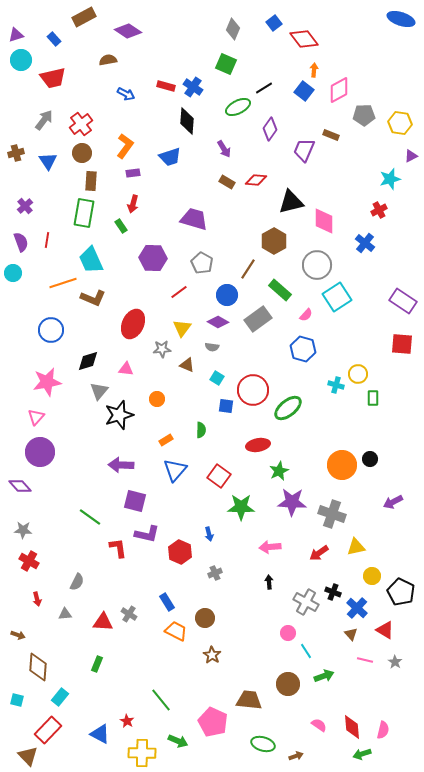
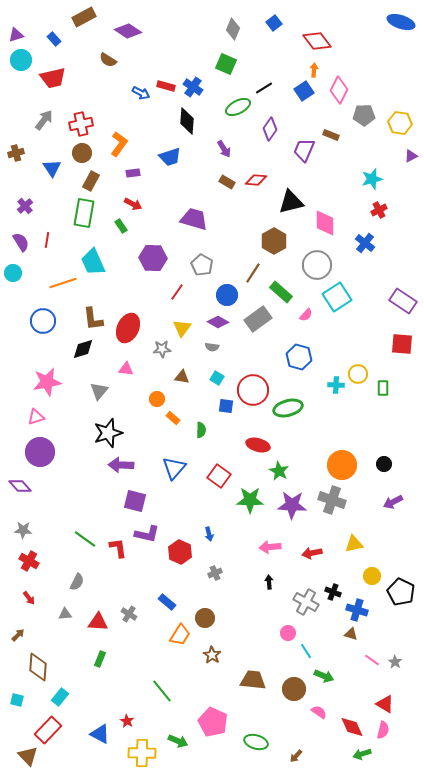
blue ellipse at (401, 19): moved 3 px down
red diamond at (304, 39): moved 13 px right, 2 px down
brown semicircle at (108, 60): rotated 138 degrees counterclockwise
pink diamond at (339, 90): rotated 36 degrees counterclockwise
blue square at (304, 91): rotated 18 degrees clockwise
blue arrow at (126, 94): moved 15 px right, 1 px up
red cross at (81, 124): rotated 25 degrees clockwise
orange L-shape at (125, 146): moved 6 px left, 2 px up
blue triangle at (48, 161): moved 4 px right, 7 px down
cyan star at (390, 179): moved 18 px left
brown rectangle at (91, 181): rotated 24 degrees clockwise
red arrow at (133, 204): rotated 78 degrees counterclockwise
pink diamond at (324, 221): moved 1 px right, 2 px down
purple semicircle at (21, 242): rotated 12 degrees counterclockwise
cyan trapezoid at (91, 260): moved 2 px right, 2 px down
gray pentagon at (202, 263): moved 2 px down
brown line at (248, 269): moved 5 px right, 4 px down
green rectangle at (280, 290): moved 1 px right, 2 px down
red line at (179, 292): moved 2 px left; rotated 18 degrees counterclockwise
brown L-shape at (93, 298): moved 21 px down; rotated 60 degrees clockwise
red ellipse at (133, 324): moved 5 px left, 4 px down
blue circle at (51, 330): moved 8 px left, 9 px up
blue hexagon at (303, 349): moved 4 px left, 8 px down
black diamond at (88, 361): moved 5 px left, 12 px up
brown triangle at (187, 365): moved 5 px left, 12 px down; rotated 14 degrees counterclockwise
cyan cross at (336, 385): rotated 14 degrees counterclockwise
green rectangle at (373, 398): moved 10 px right, 10 px up
green ellipse at (288, 408): rotated 24 degrees clockwise
black star at (119, 415): moved 11 px left, 18 px down
pink triangle at (36, 417): rotated 30 degrees clockwise
orange rectangle at (166, 440): moved 7 px right, 22 px up; rotated 72 degrees clockwise
red ellipse at (258, 445): rotated 25 degrees clockwise
black circle at (370, 459): moved 14 px right, 5 px down
blue triangle at (175, 470): moved 1 px left, 2 px up
green star at (279, 471): rotated 18 degrees counterclockwise
purple star at (292, 502): moved 3 px down
green star at (241, 507): moved 9 px right, 7 px up
gray cross at (332, 514): moved 14 px up
green line at (90, 517): moved 5 px left, 22 px down
yellow triangle at (356, 547): moved 2 px left, 3 px up
red arrow at (319, 553): moved 7 px left; rotated 24 degrees clockwise
red arrow at (37, 599): moved 8 px left, 1 px up; rotated 24 degrees counterclockwise
blue rectangle at (167, 602): rotated 18 degrees counterclockwise
blue cross at (357, 608): moved 2 px down; rotated 25 degrees counterclockwise
red triangle at (103, 622): moved 5 px left
red triangle at (385, 630): moved 74 px down
orange trapezoid at (176, 631): moved 4 px right, 4 px down; rotated 95 degrees clockwise
brown triangle at (351, 634): rotated 32 degrees counterclockwise
brown arrow at (18, 635): rotated 64 degrees counterclockwise
pink line at (365, 660): moved 7 px right; rotated 21 degrees clockwise
green rectangle at (97, 664): moved 3 px right, 5 px up
green arrow at (324, 676): rotated 42 degrees clockwise
brown circle at (288, 684): moved 6 px right, 5 px down
green line at (161, 700): moved 1 px right, 9 px up
brown trapezoid at (249, 700): moved 4 px right, 20 px up
pink semicircle at (319, 725): moved 13 px up
red diamond at (352, 727): rotated 20 degrees counterclockwise
green ellipse at (263, 744): moved 7 px left, 2 px up
brown arrow at (296, 756): rotated 152 degrees clockwise
